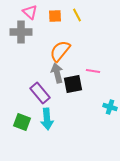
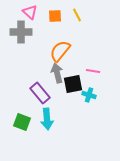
cyan cross: moved 21 px left, 12 px up
